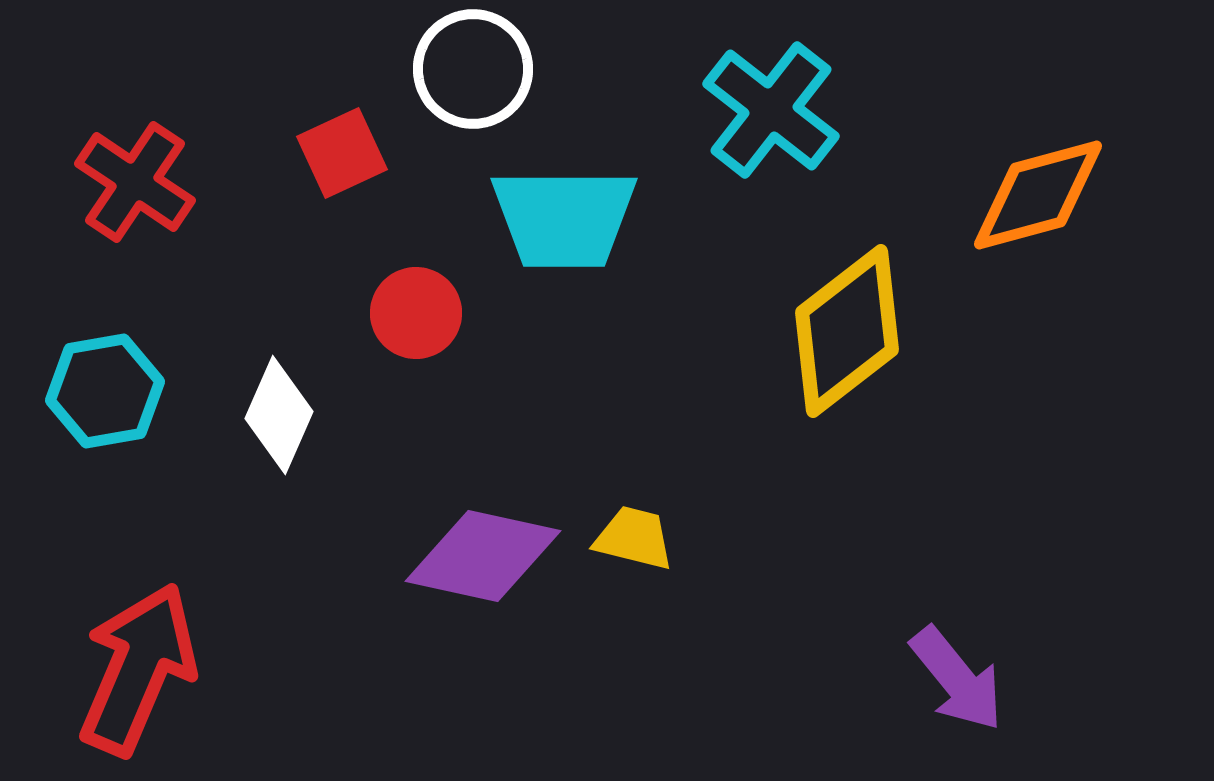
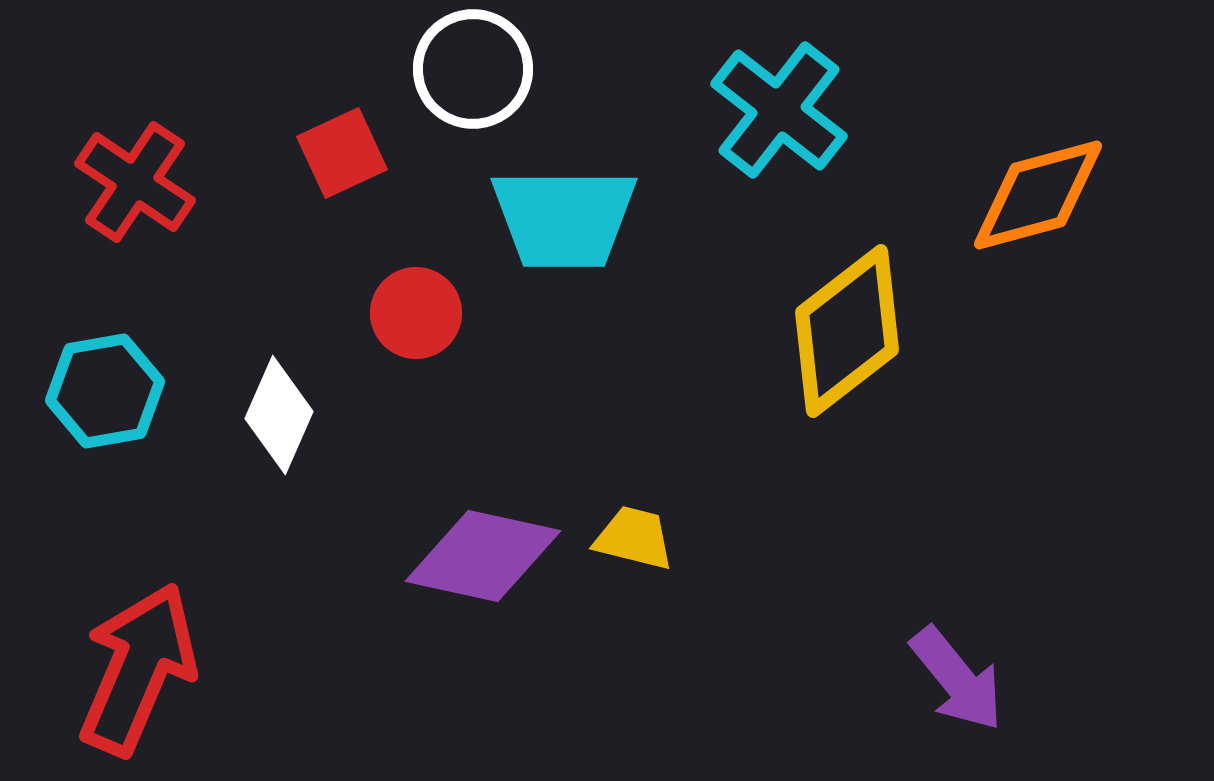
cyan cross: moved 8 px right
